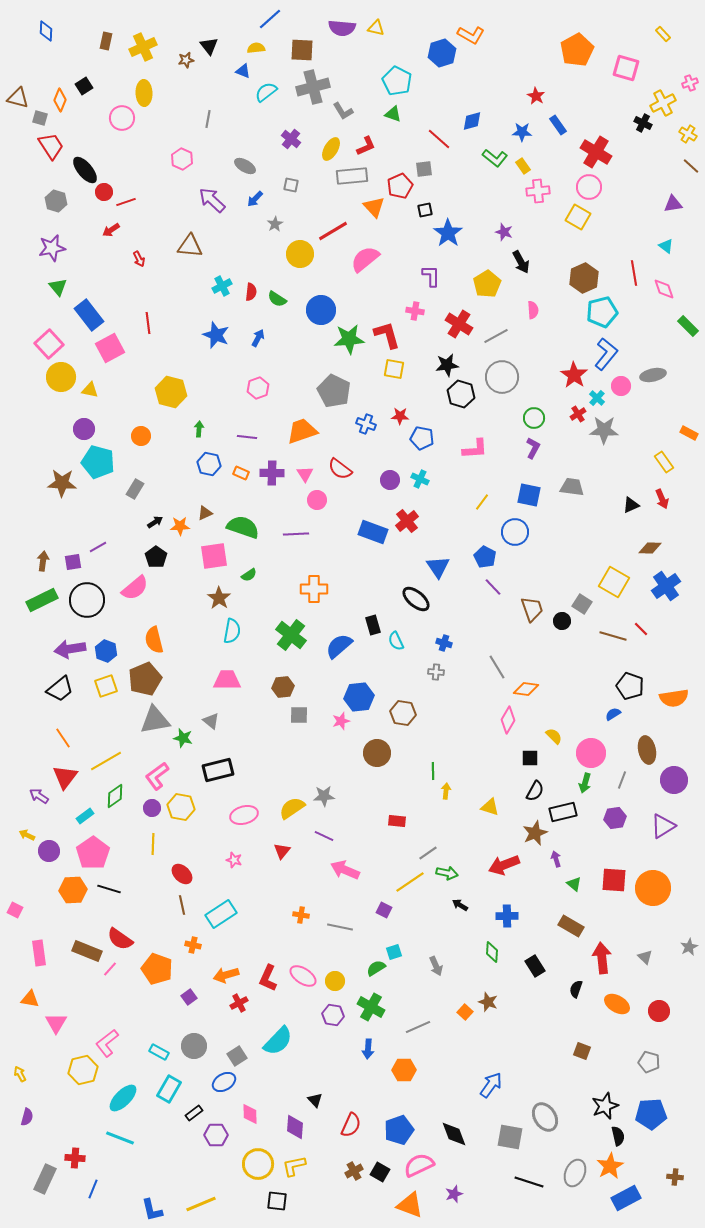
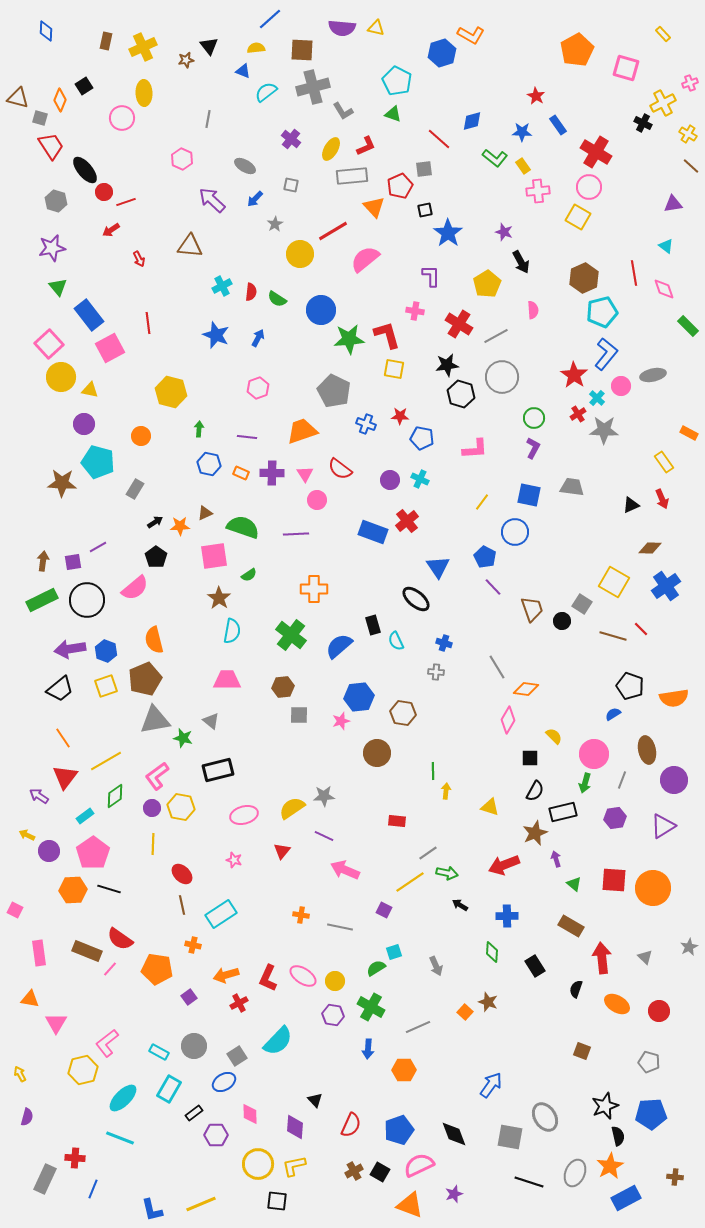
purple circle at (84, 429): moved 5 px up
pink circle at (591, 753): moved 3 px right, 1 px down
orange pentagon at (157, 969): rotated 12 degrees counterclockwise
